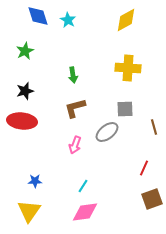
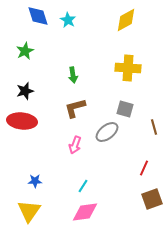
gray square: rotated 18 degrees clockwise
